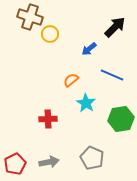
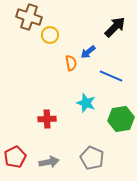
brown cross: moved 1 px left
yellow circle: moved 1 px down
blue arrow: moved 1 px left, 3 px down
blue line: moved 1 px left, 1 px down
orange semicircle: moved 17 px up; rotated 119 degrees clockwise
cyan star: rotated 12 degrees counterclockwise
red cross: moved 1 px left
red pentagon: moved 7 px up
